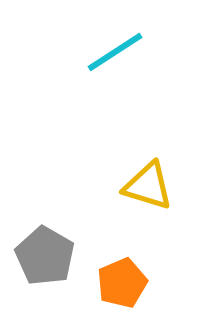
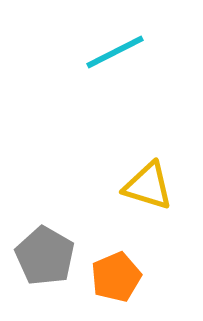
cyan line: rotated 6 degrees clockwise
orange pentagon: moved 6 px left, 6 px up
